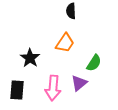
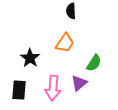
black rectangle: moved 2 px right
